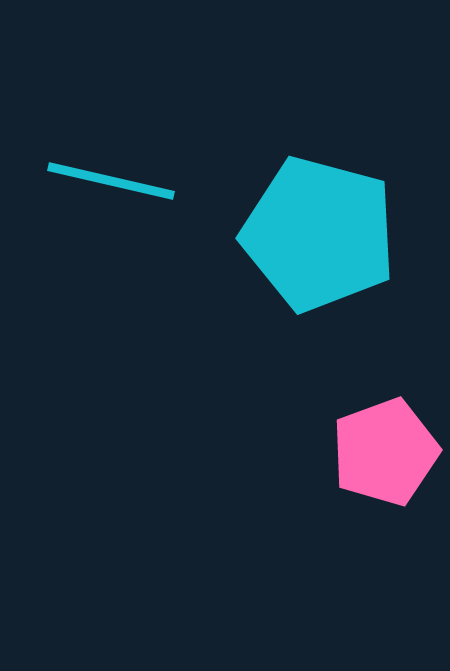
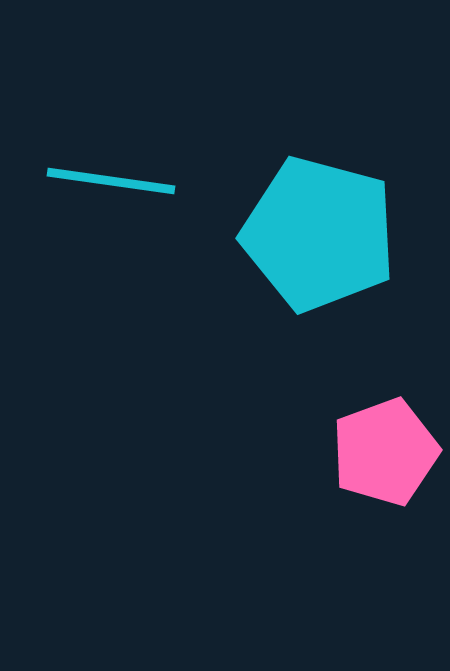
cyan line: rotated 5 degrees counterclockwise
